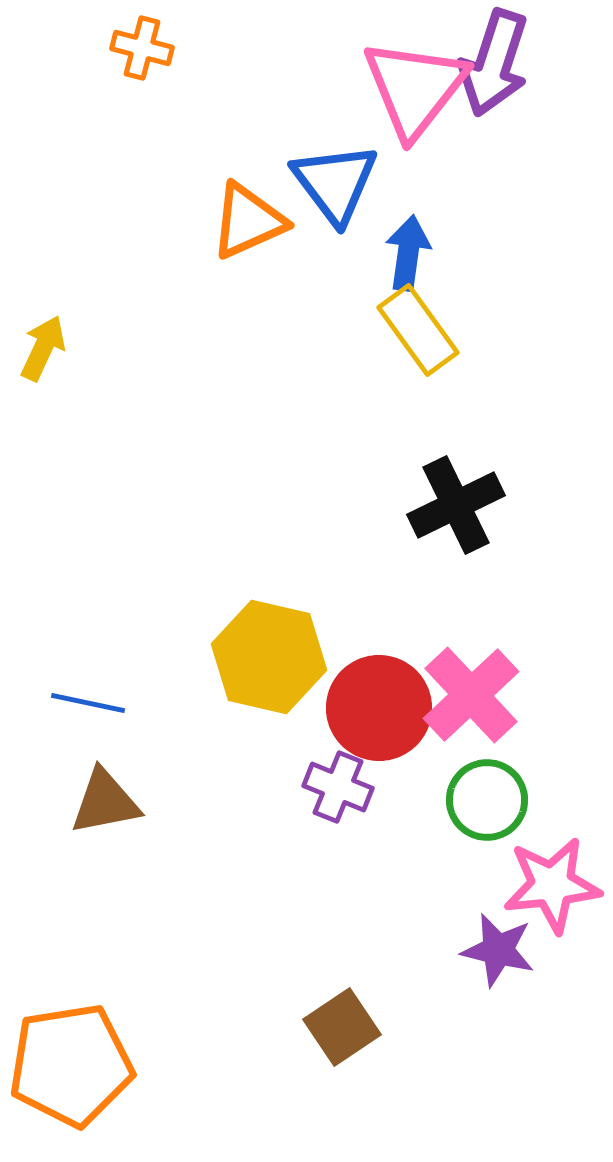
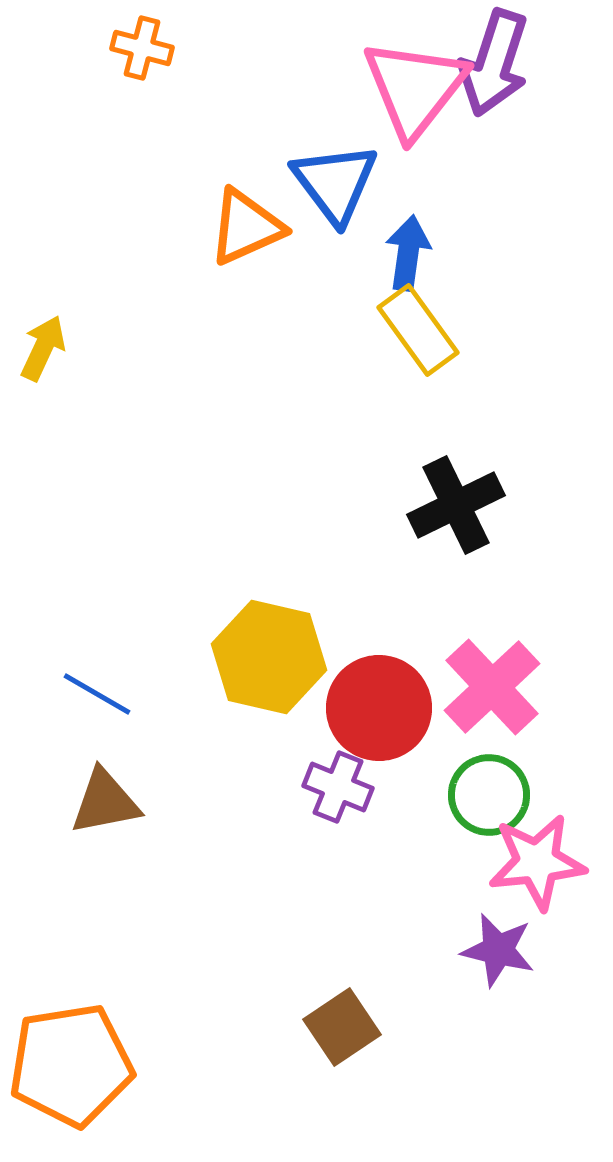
orange triangle: moved 2 px left, 6 px down
pink cross: moved 21 px right, 8 px up
blue line: moved 9 px right, 9 px up; rotated 18 degrees clockwise
green circle: moved 2 px right, 5 px up
pink star: moved 15 px left, 23 px up
